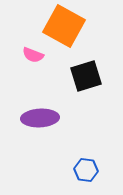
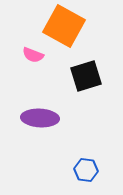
purple ellipse: rotated 6 degrees clockwise
